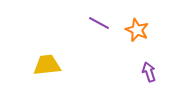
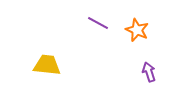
purple line: moved 1 px left
yellow trapezoid: rotated 12 degrees clockwise
